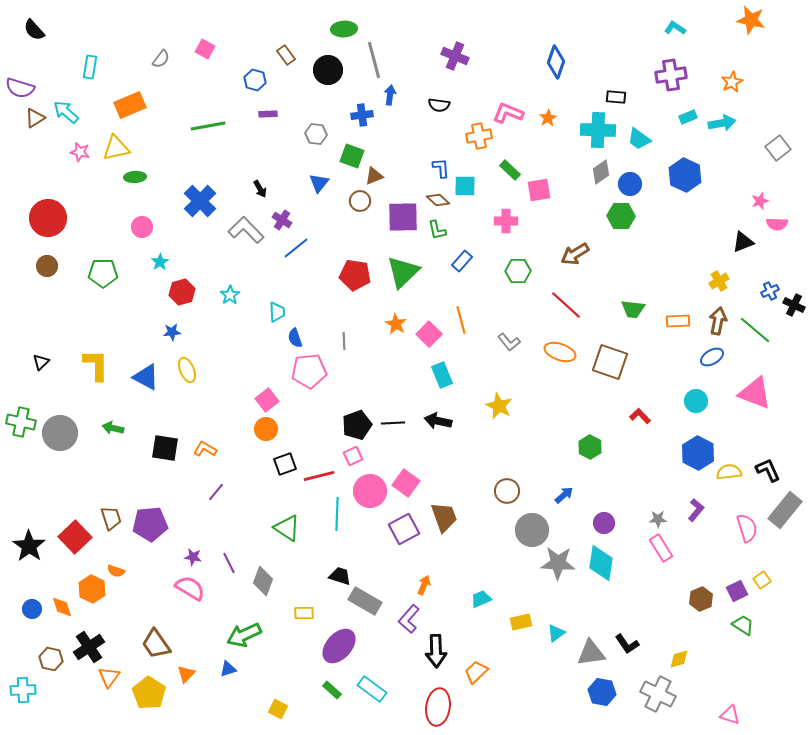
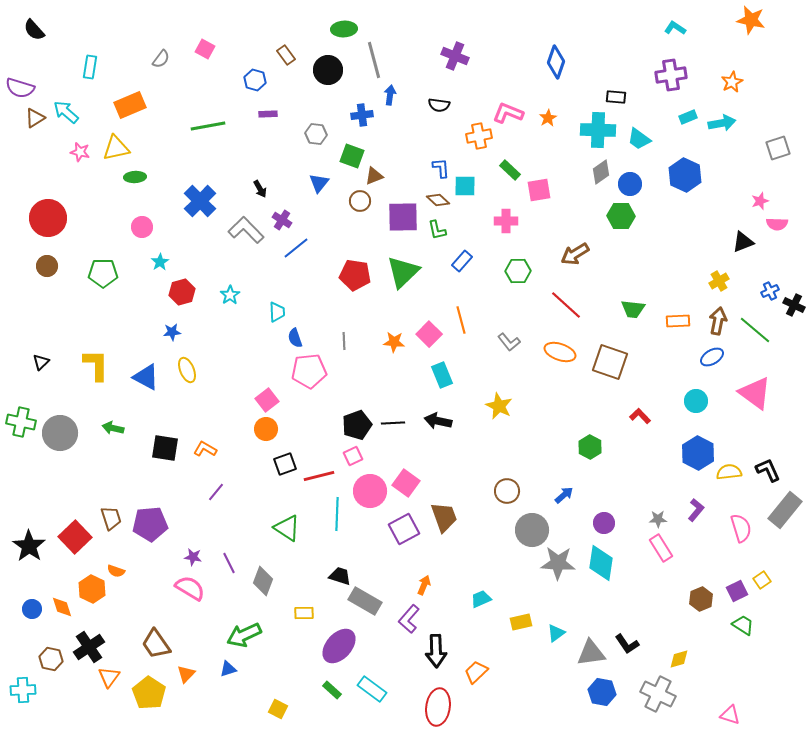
gray square at (778, 148): rotated 20 degrees clockwise
orange star at (396, 324): moved 2 px left, 18 px down; rotated 25 degrees counterclockwise
pink triangle at (755, 393): rotated 15 degrees clockwise
pink semicircle at (747, 528): moved 6 px left
